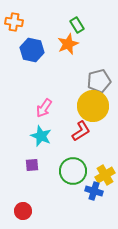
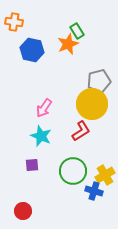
green rectangle: moved 6 px down
yellow circle: moved 1 px left, 2 px up
